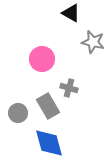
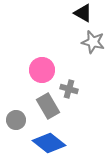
black triangle: moved 12 px right
pink circle: moved 11 px down
gray cross: moved 1 px down
gray circle: moved 2 px left, 7 px down
blue diamond: rotated 36 degrees counterclockwise
